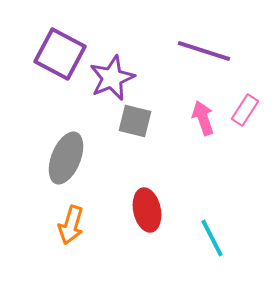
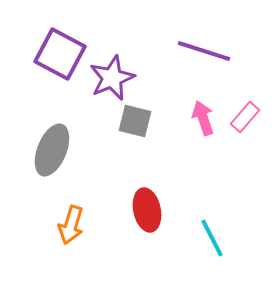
pink rectangle: moved 7 px down; rotated 8 degrees clockwise
gray ellipse: moved 14 px left, 8 px up
